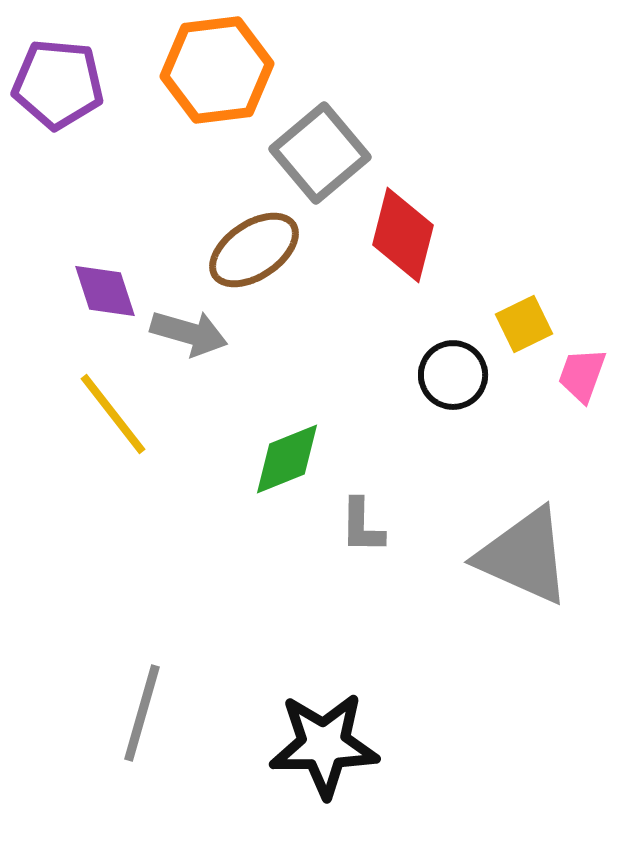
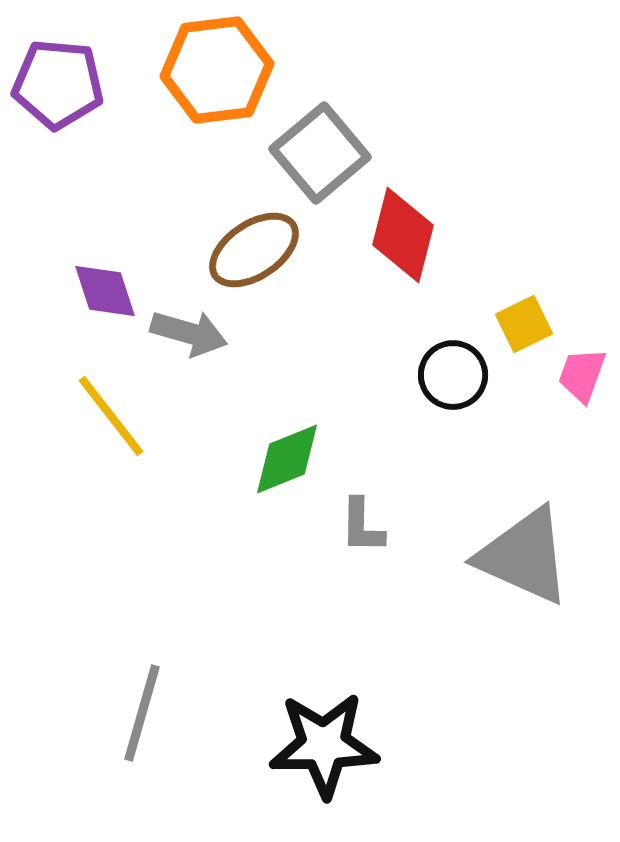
yellow line: moved 2 px left, 2 px down
